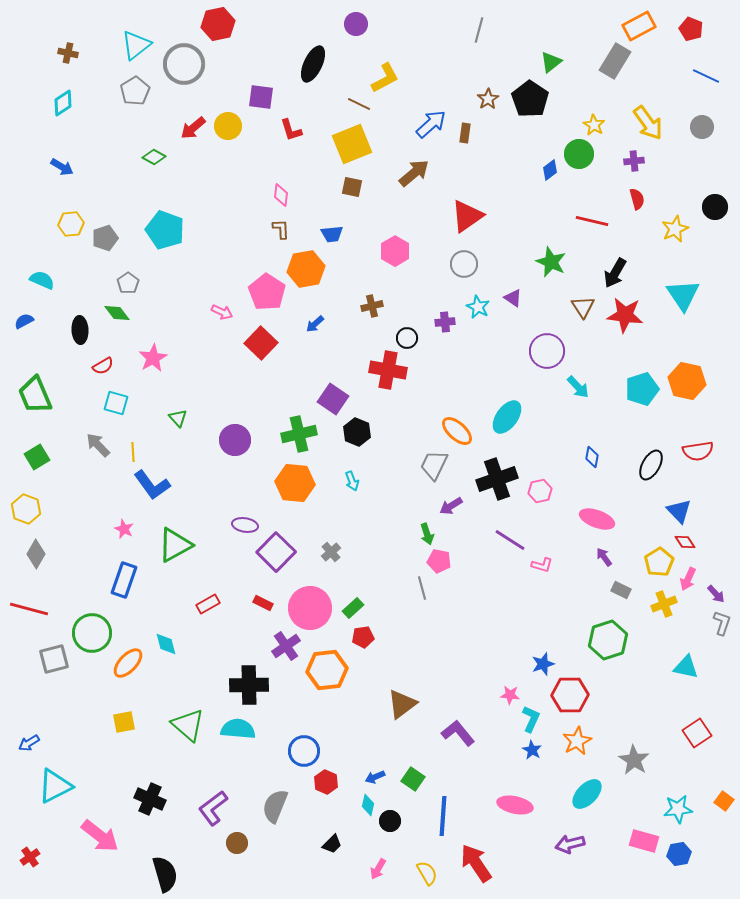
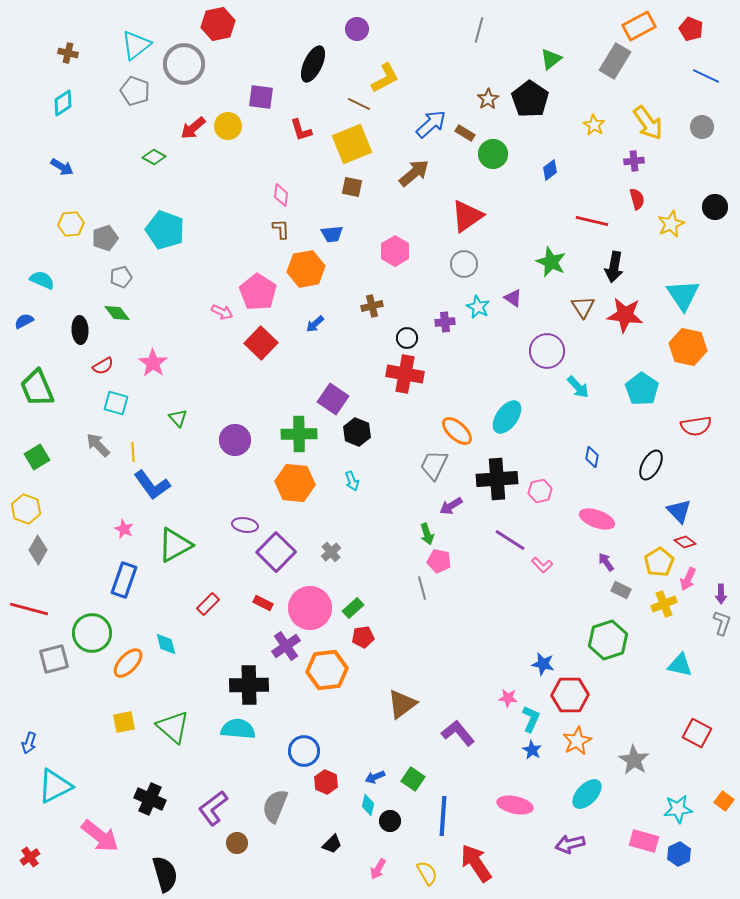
purple circle at (356, 24): moved 1 px right, 5 px down
green triangle at (551, 62): moved 3 px up
gray pentagon at (135, 91): rotated 20 degrees counterclockwise
red L-shape at (291, 130): moved 10 px right
brown rectangle at (465, 133): rotated 66 degrees counterclockwise
green circle at (579, 154): moved 86 px left
yellow star at (675, 229): moved 4 px left, 5 px up
black arrow at (615, 273): moved 1 px left, 6 px up; rotated 20 degrees counterclockwise
gray pentagon at (128, 283): moved 7 px left, 6 px up; rotated 20 degrees clockwise
pink pentagon at (267, 292): moved 9 px left
pink star at (153, 358): moved 5 px down; rotated 8 degrees counterclockwise
red cross at (388, 370): moved 17 px right, 4 px down
orange hexagon at (687, 381): moved 1 px right, 34 px up
cyan pentagon at (642, 389): rotated 20 degrees counterclockwise
green trapezoid at (35, 395): moved 2 px right, 7 px up
green cross at (299, 434): rotated 12 degrees clockwise
red semicircle at (698, 451): moved 2 px left, 25 px up
black cross at (497, 479): rotated 15 degrees clockwise
red diamond at (685, 542): rotated 20 degrees counterclockwise
gray diamond at (36, 554): moved 2 px right, 4 px up
purple arrow at (604, 557): moved 2 px right, 5 px down
pink L-shape at (542, 565): rotated 30 degrees clockwise
purple arrow at (716, 594): moved 5 px right; rotated 42 degrees clockwise
red rectangle at (208, 604): rotated 15 degrees counterclockwise
blue star at (543, 664): rotated 30 degrees clockwise
cyan triangle at (686, 667): moved 6 px left, 2 px up
pink star at (510, 695): moved 2 px left, 3 px down
green triangle at (188, 725): moved 15 px left, 2 px down
red square at (697, 733): rotated 28 degrees counterclockwise
blue arrow at (29, 743): rotated 40 degrees counterclockwise
blue hexagon at (679, 854): rotated 15 degrees counterclockwise
